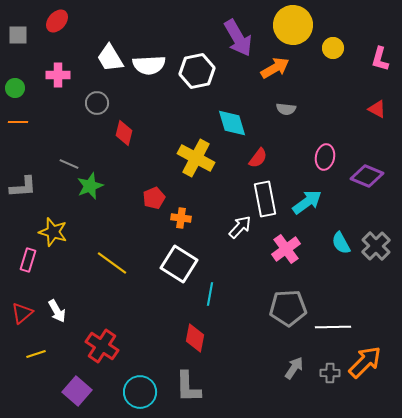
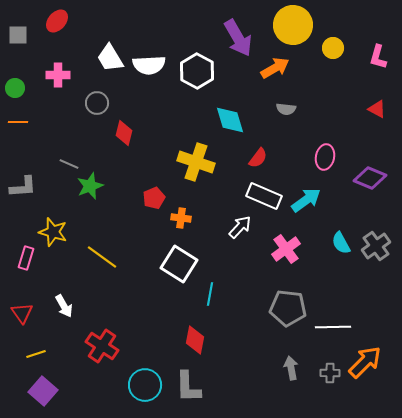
pink L-shape at (380, 59): moved 2 px left, 2 px up
white hexagon at (197, 71): rotated 20 degrees counterclockwise
cyan diamond at (232, 123): moved 2 px left, 3 px up
yellow cross at (196, 158): moved 4 px down; rotated 9 degrees counterclockwise
purple diamond at (367, 176): moved 3 px right, 2 px down
white rectangle at (265, 199): moved 1 px left, 3 px up; rotated 56 degrees counterclockwise
cyan arrow at (307, 202): moved 1 px left, 2 px up
gray cross at (376, 246): rotated 8 degrees clockwise
pink rectangle at (28, 260): moved 2 px left, 2 px up
yellow line at (112, 263): moved 10 px left, 6 px up
gray pentagon at (288, 308): rotated 9 degrees clockwise
white arrow at (57, 311): moved 7 px right, 5 px up
red triangle at (22, 313): rotated 25 degrees counterclockwise
red diamond at (195, 338): moved 2 px down
gray arrow at (294, 368): moved 3 px left; rotated 45 degrees counterclockwise
purple square at (77, 391): moved 34 px left
cyan circle at (140, 392): moved 5 px right, 7 px up
